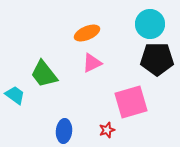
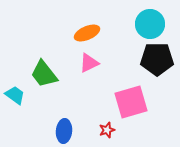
pink triangle: moved 3 px left
